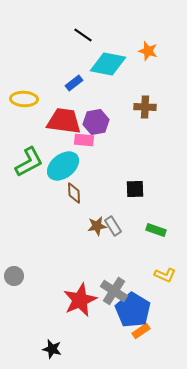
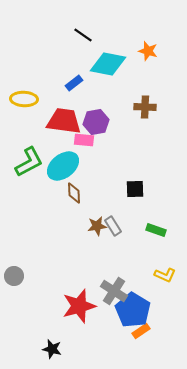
red star: moved 1 px left, 6 px down; rotated 8 degrees clockwise
